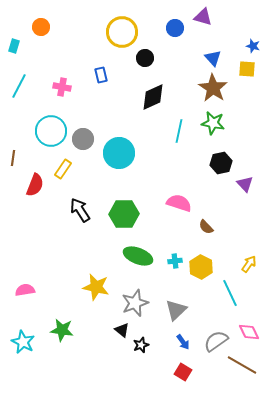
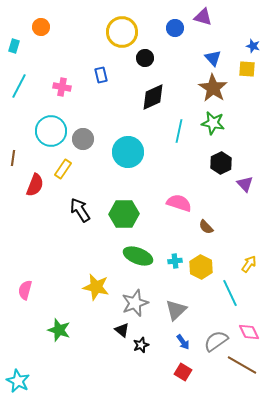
cyan circle at (119, 153): moved 9 px right, 1 px up
black hexagon at (221, 163): rotated 15 degrees counterclockwise
pink semicircle at (25, 290): rotated 66 degrees counterclockwise
green star at (62, 330): moved 3 px left; rotated 10 degrees clockwise
cyan star at (23, 342): moved 5 px left, 39 px down
